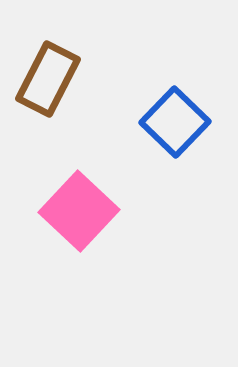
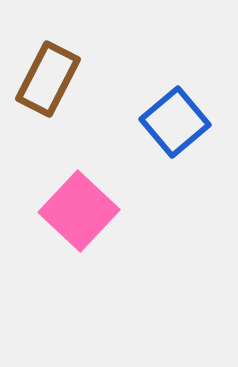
blue square: rotated 6 degrees clockwise
